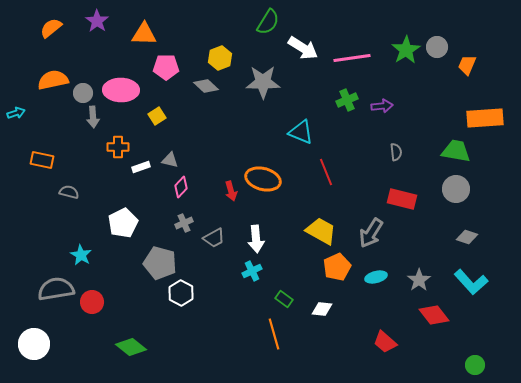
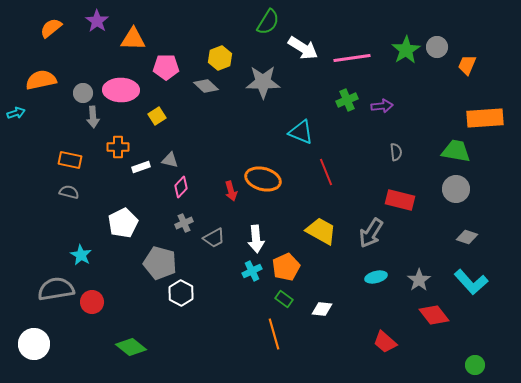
orange triangle at (144, 34): moved 11 px left, 5 px down
orange semicircle at (53, 80): moved 12 px left
orange rectangle at (42, 160): moved 28 px right
red rectangle at (402, 199): moved 2 px left, 1 px down
orange pentagon at (337, 267): moved 51 px left
